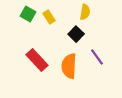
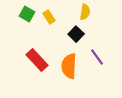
green square: moved 1 px left
